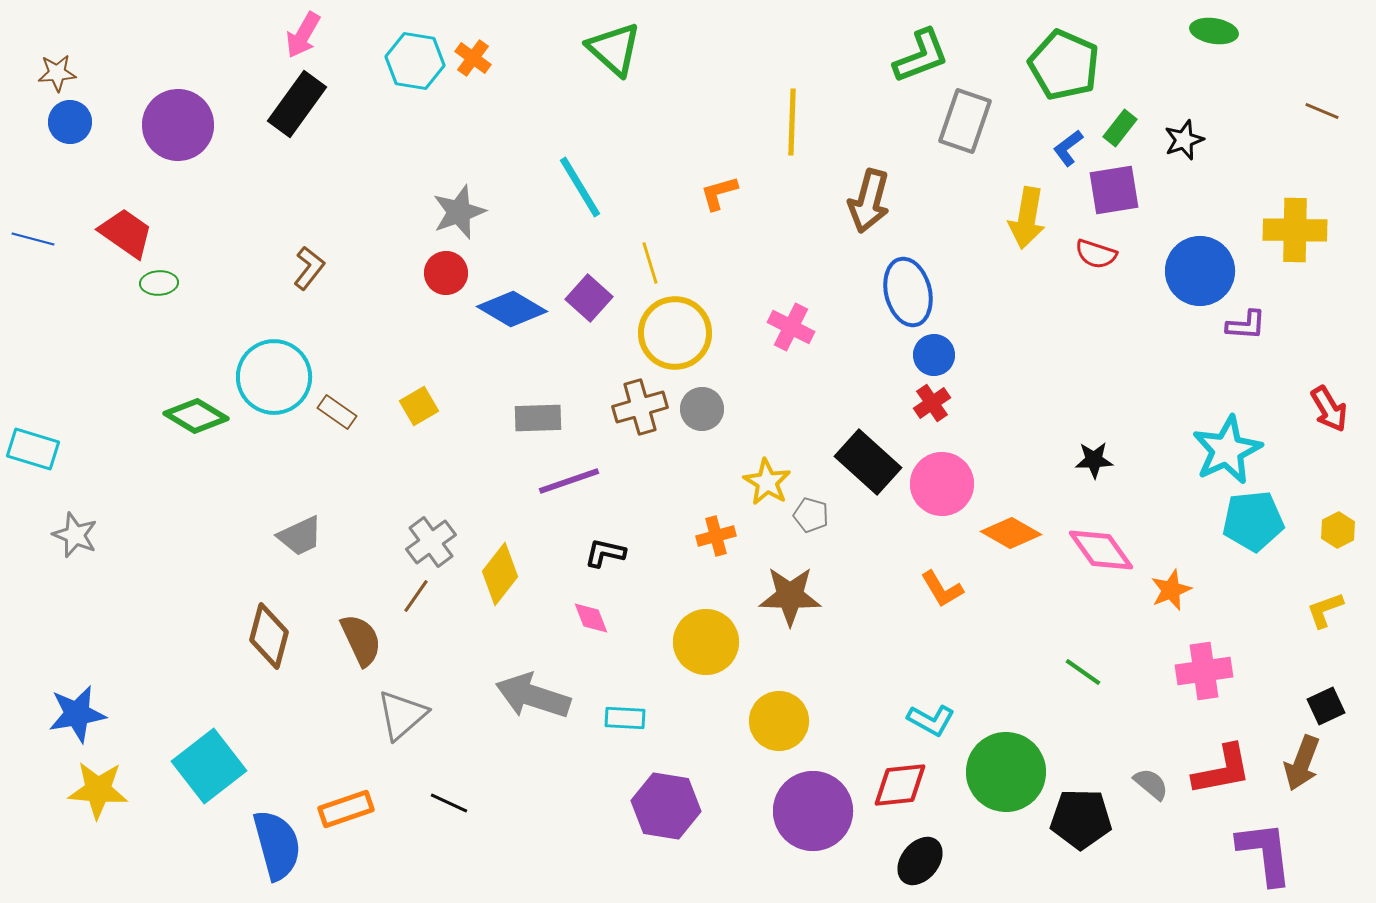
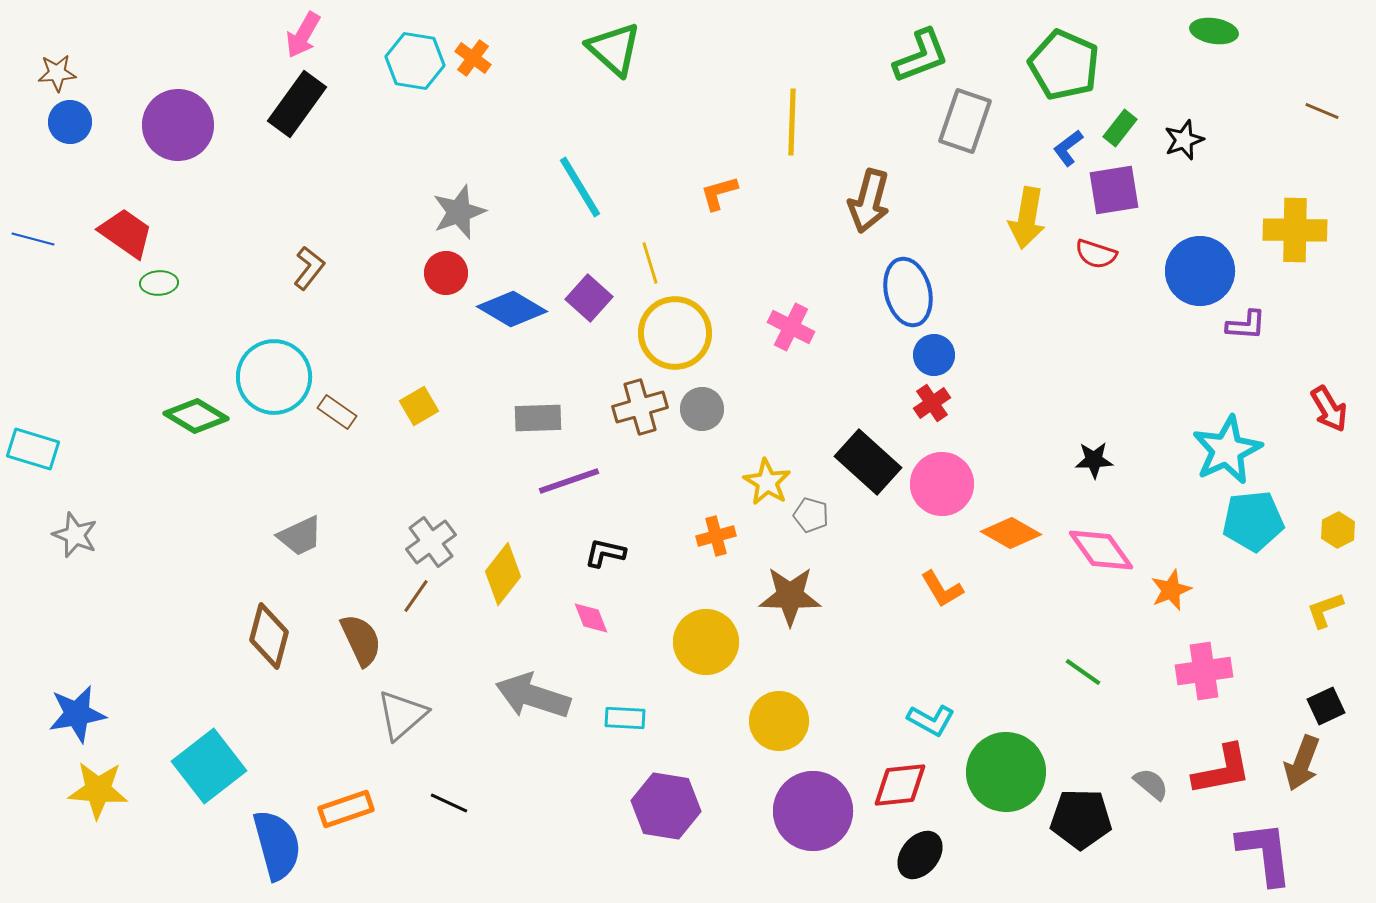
yellow diamond at (500, 574): moved 3 px right
black ellipse at (920, 861): moved 6 px up
